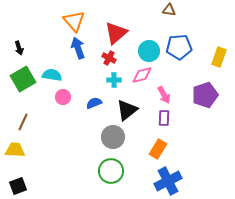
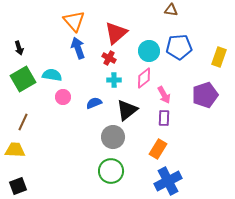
brown triangle: moved 2 px right
pink diamond: moved 2 px right, 3 px down; rotated 25 degrees counterclockwise
